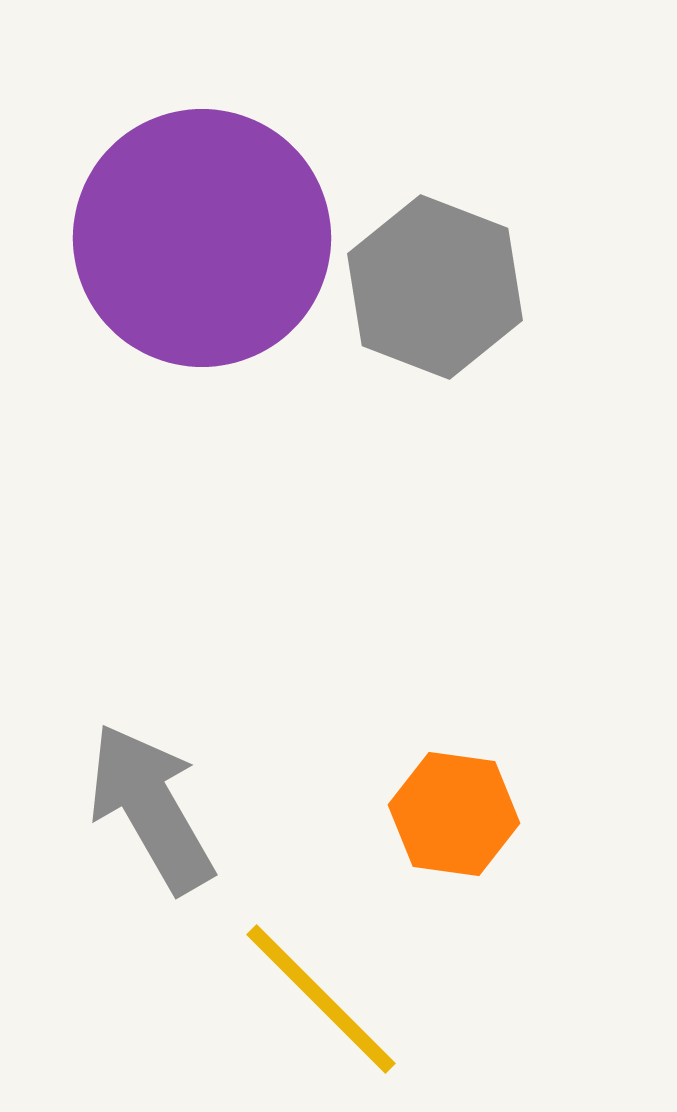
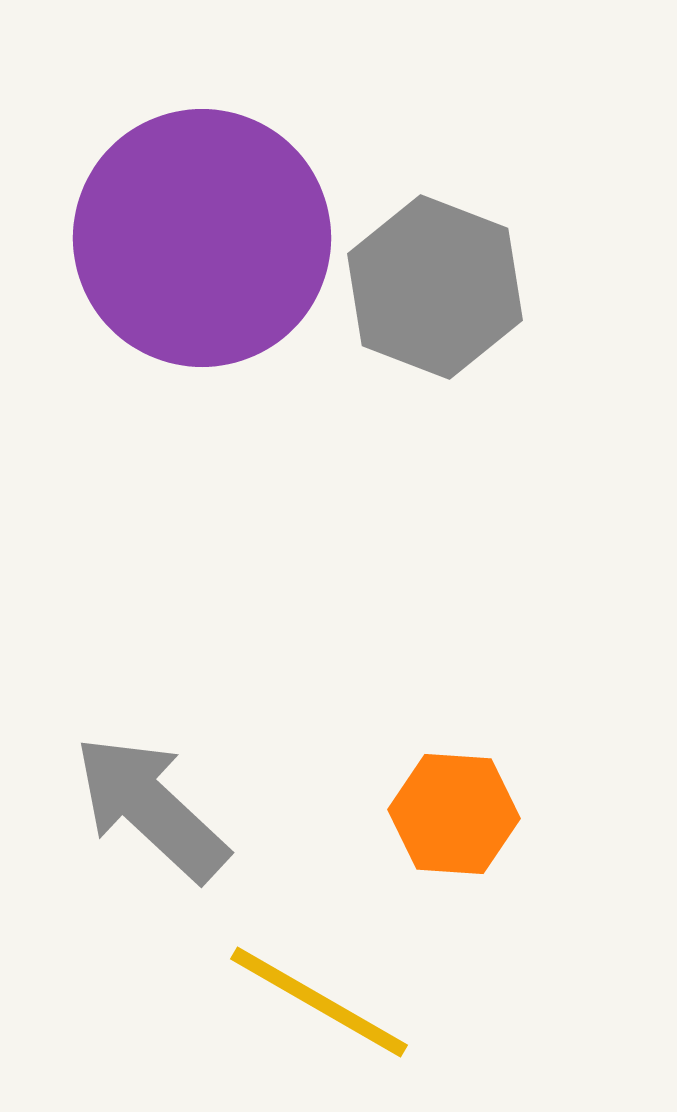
gray arrow: rotated 17 degrees counterclockwise
orange hexagon: rotated 4 degrees counterclockwise
yellow line: moved 2 px left, 3 px down; rotated 15 degrees counterclockwise
